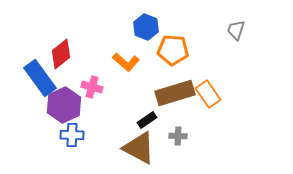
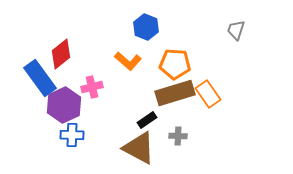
orange pentagon: moved 2 px right, 14 px down
orange L-shape: moved 2 px right, 1 px up
pink cross: rotated 30 degrees counterclockwise
